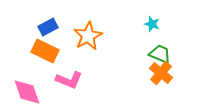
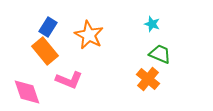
blue rectangle: rotated 30 degrees counterclockwise
orange star: moved 1 px right, 1 px up; rotated 16 degrees counterclockwise
orange rectangle: rotated 24 degrees clockwise
orange cross: moved 13 px left, 6 px down
